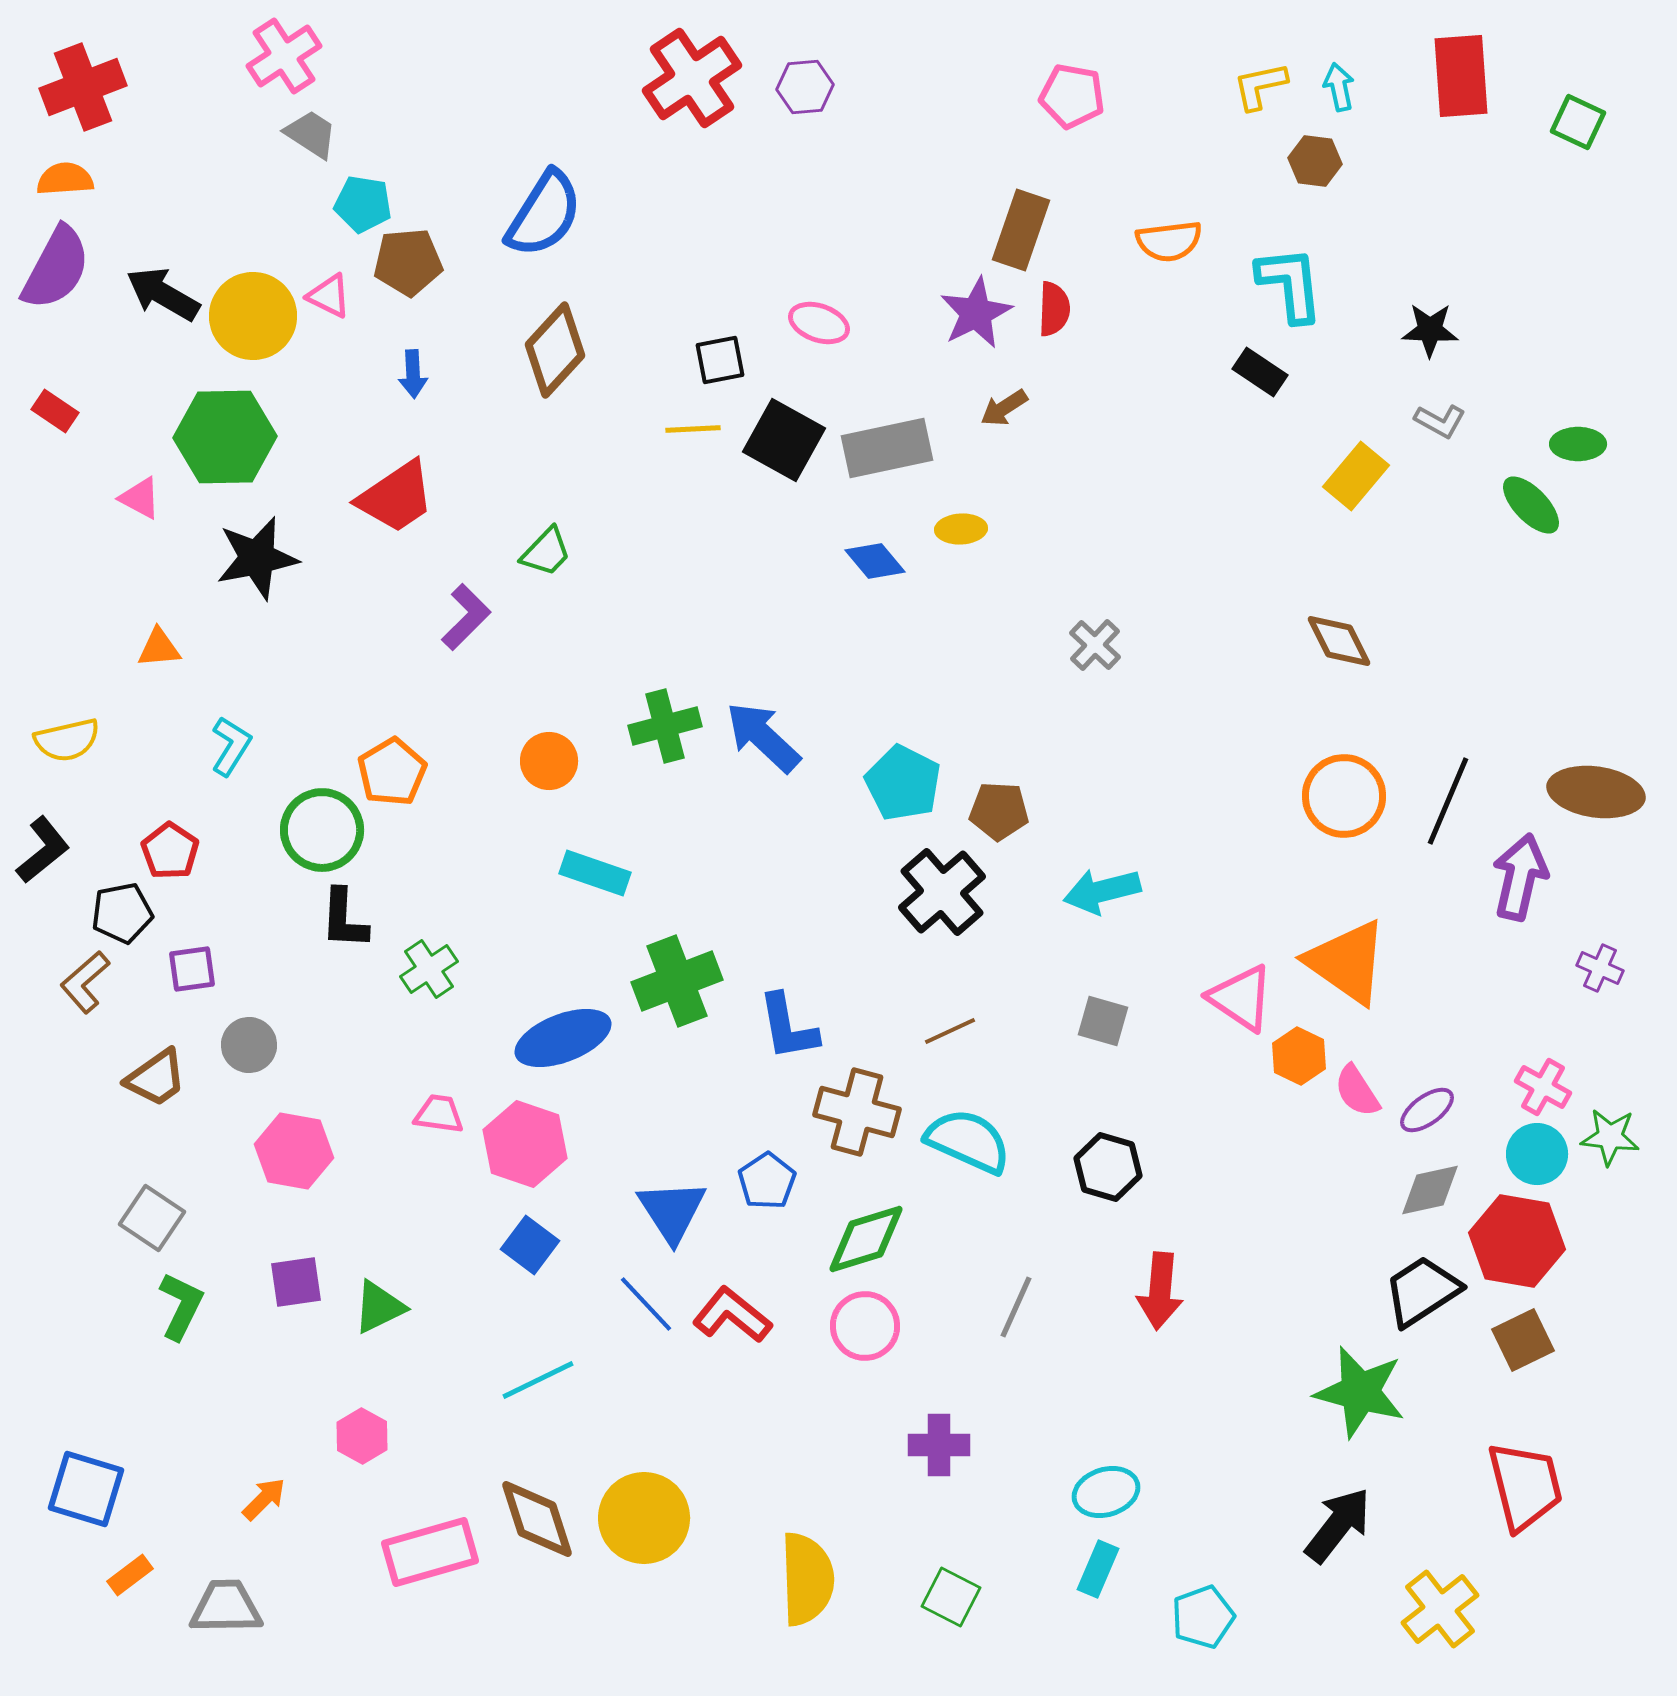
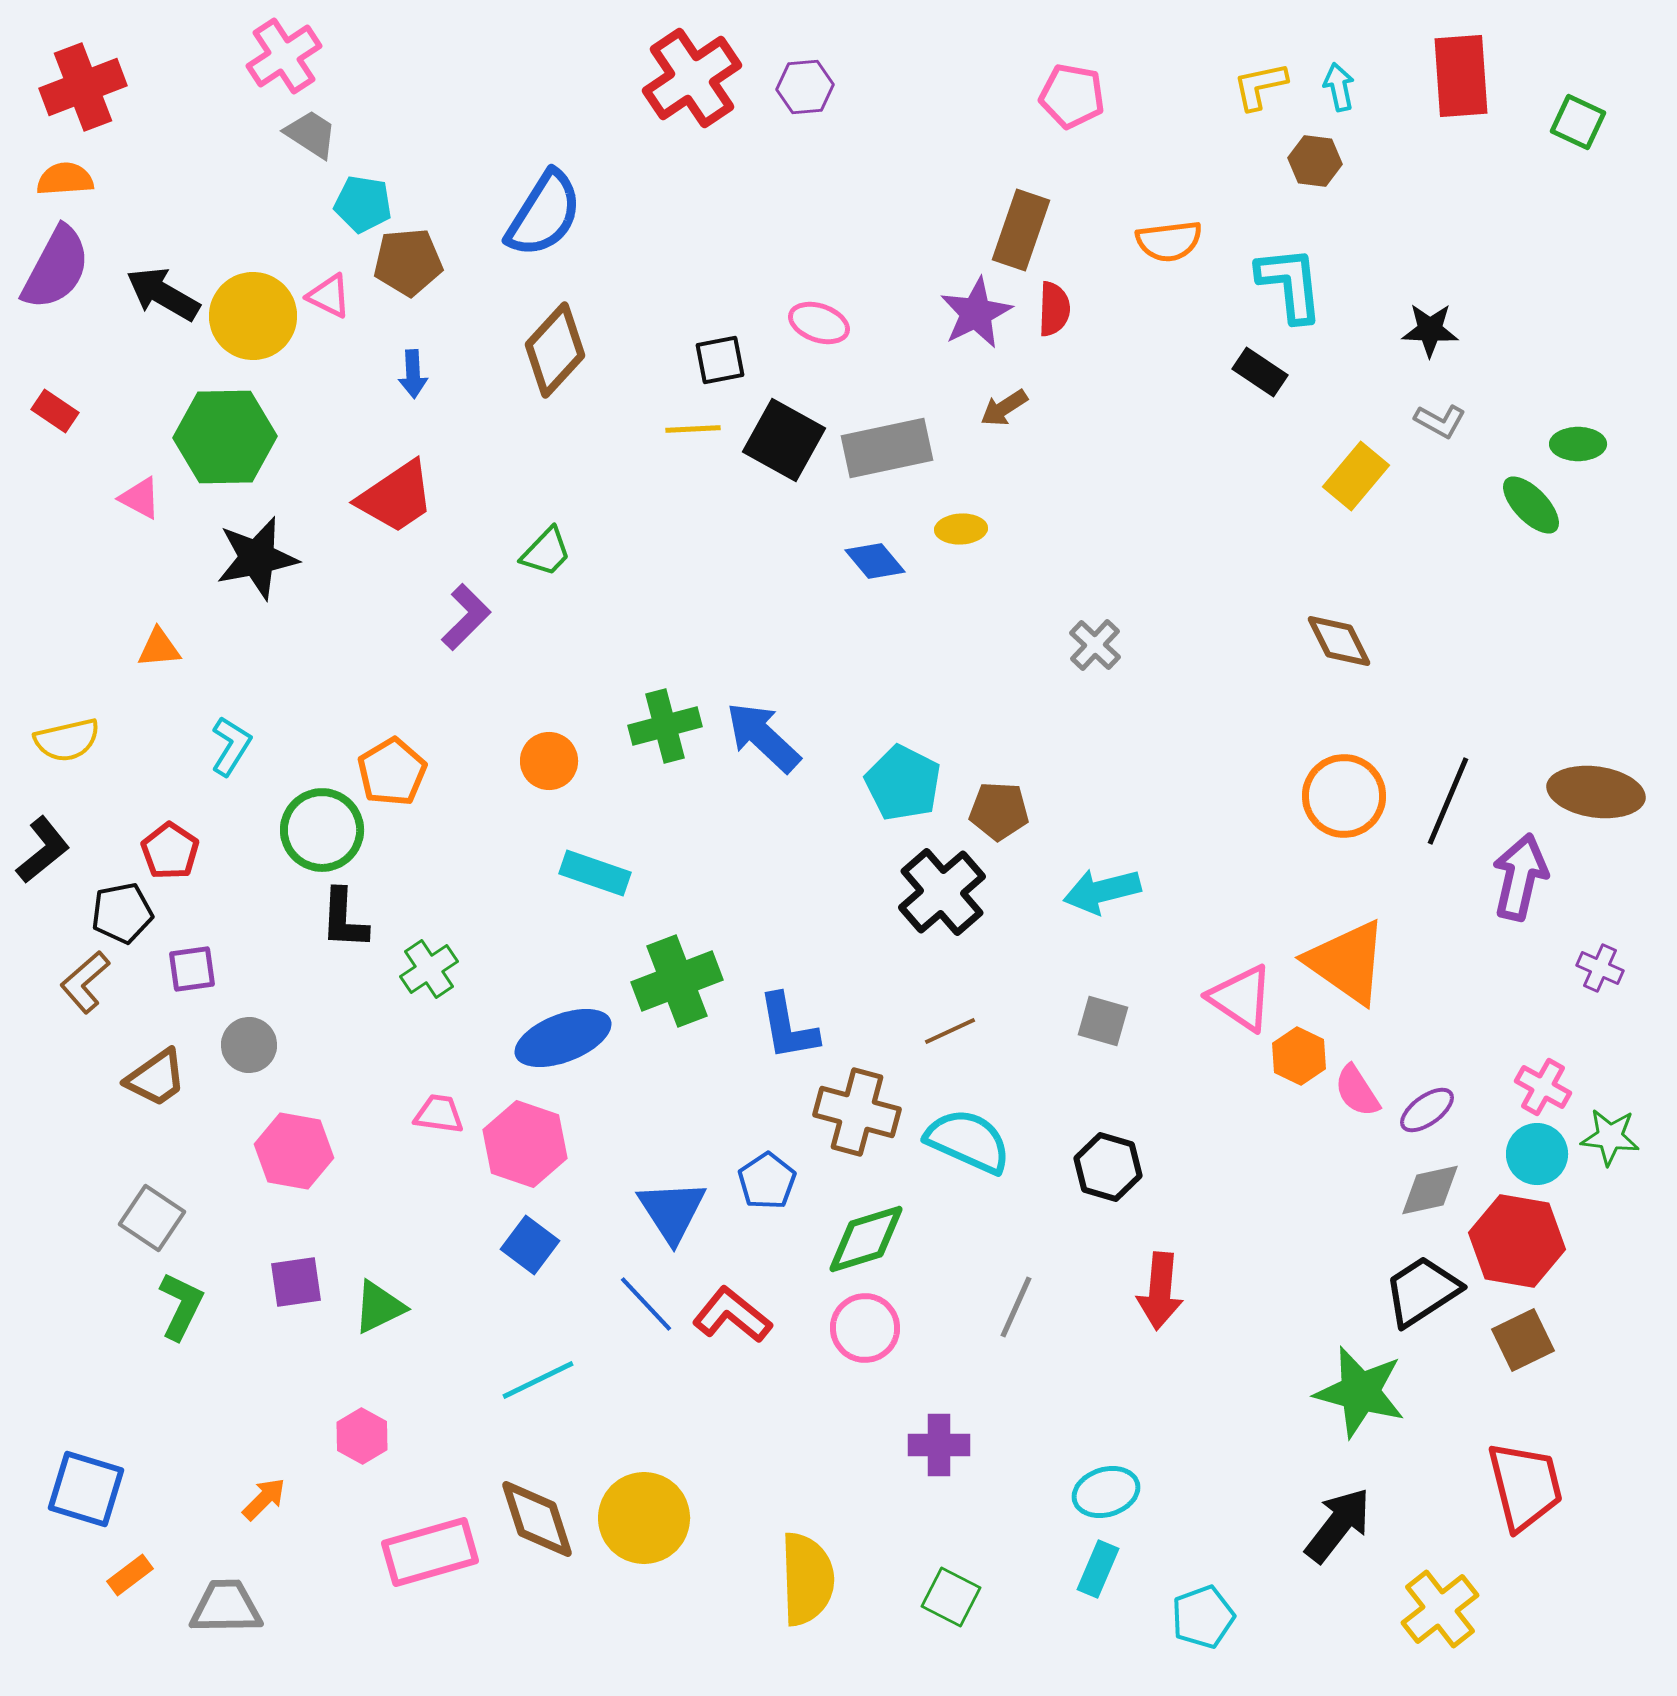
pink circle at (865, 1326): moved 2 px down
